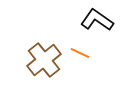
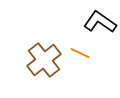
black L-shape: moved 3 px right, 2 px down
